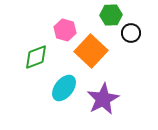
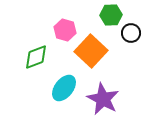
purple star: rotated 16 degrees counterclockwise
